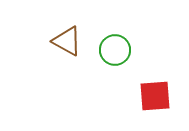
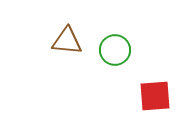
brown triangle: rotated 24 degrees counterclockwise
